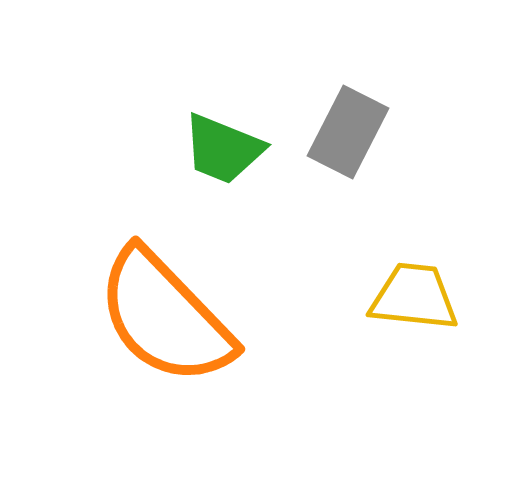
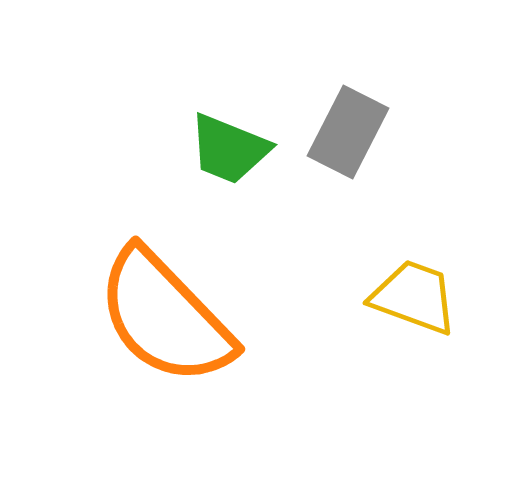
green trapezoid: moved 6 px right
yellow trapezoid: rotated 14 degrees clockwise
